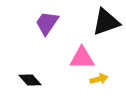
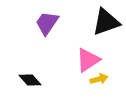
pink triangle: moved 6 px right, 2 px down; rotated 32 degrees counterclockwise
